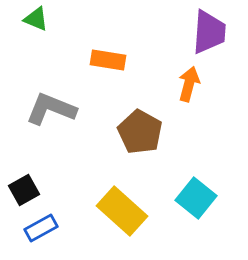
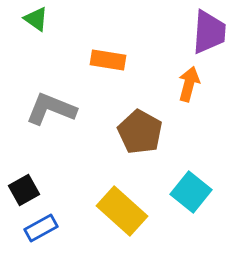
green triangle: rotated 12 degrees clockwise
cyan square: moved 5 px left, 6 px up
